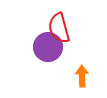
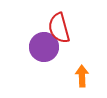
purple circle: moved 4 px left
